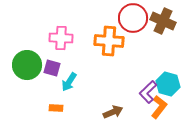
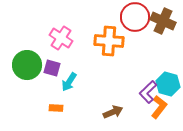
red circle: moved 2 px right, 1 px up
pink cross: rotated 30 degrees clockwise
